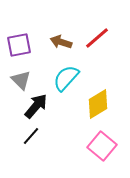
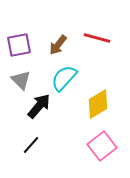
red line: rotated 56 degrees clockwise
brown arrow: moved 3 px left, 3 px down; rotated 70 degrees counterclockwise
cyan semicircle: moved 2 px left
black arrow: moved 3 px right
black line: moved 9 px down
pink square: rotated 12 degrees clockwise
